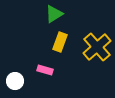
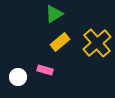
yellow rectangle: rotated 30 degrees clockwise
yellow cross: moved 4 px up
white circle: moved 3 px right, 4 px up
